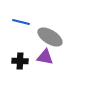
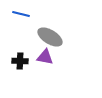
blue line: moved 8 px up
